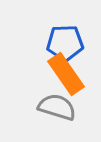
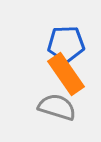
blue pentagon: moved 1 px right, 1 px down
